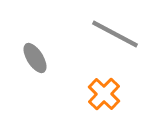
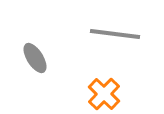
gray line: rotated 21 degrees counterclockwise
